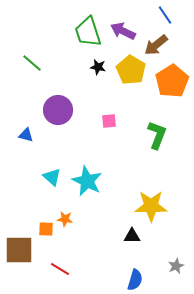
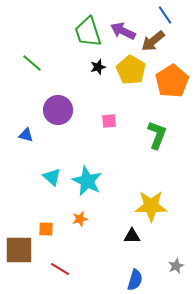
brown arrow: moved 3 px left, 4 px up
black star: rotated 28 degrees counterclockwise
orange star: moved 15 px right; rotated 21 degrees counterclockwise
